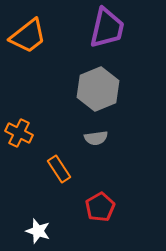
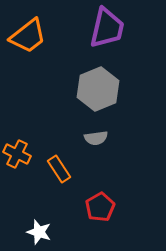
orange cross: moved 2 px left, 21 px down
white star: moved 1 px right, 1 px down
